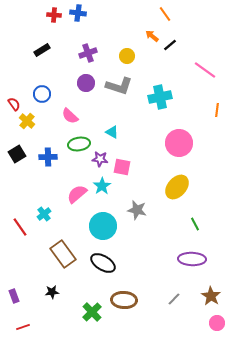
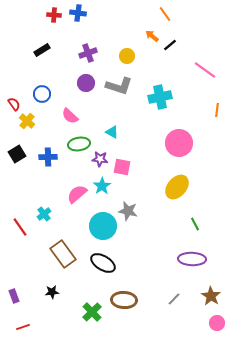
gray star at (137, 210): moved 9 px left, 1 px down
